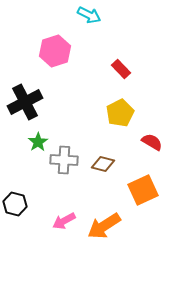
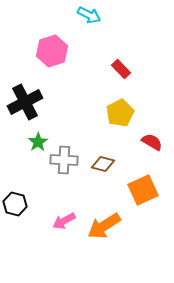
pink hexagon: moved 3 px left
